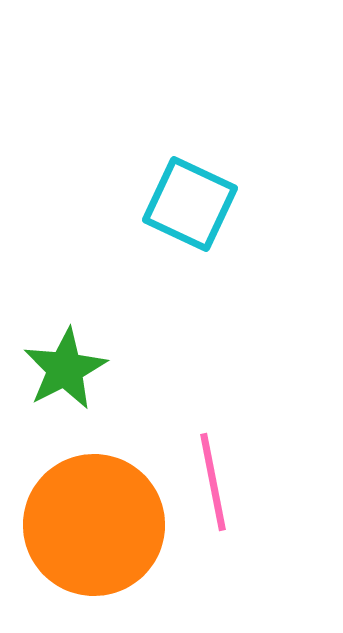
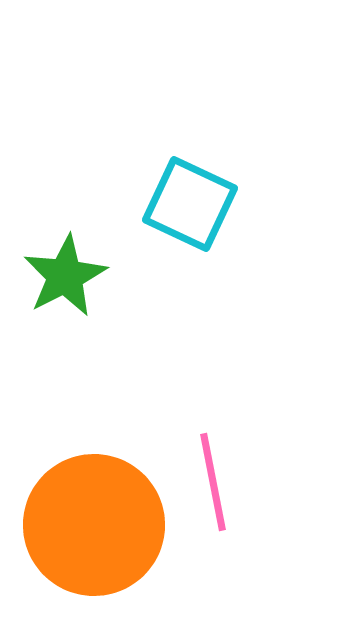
green star: moved 93 px up
